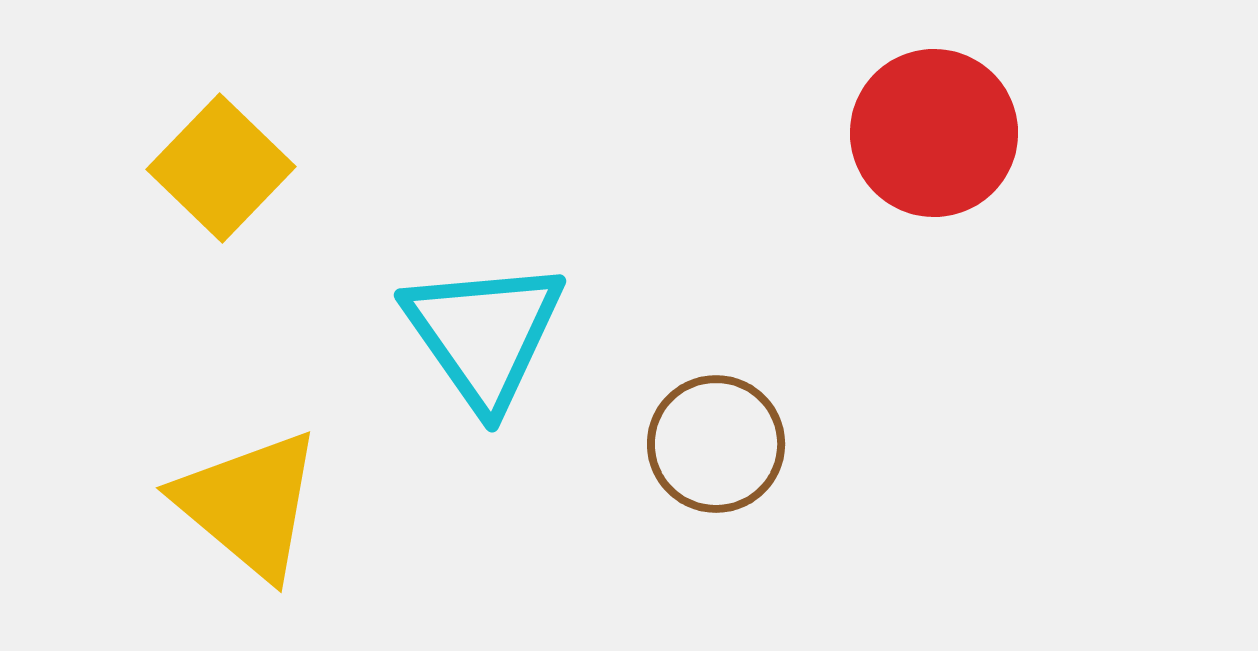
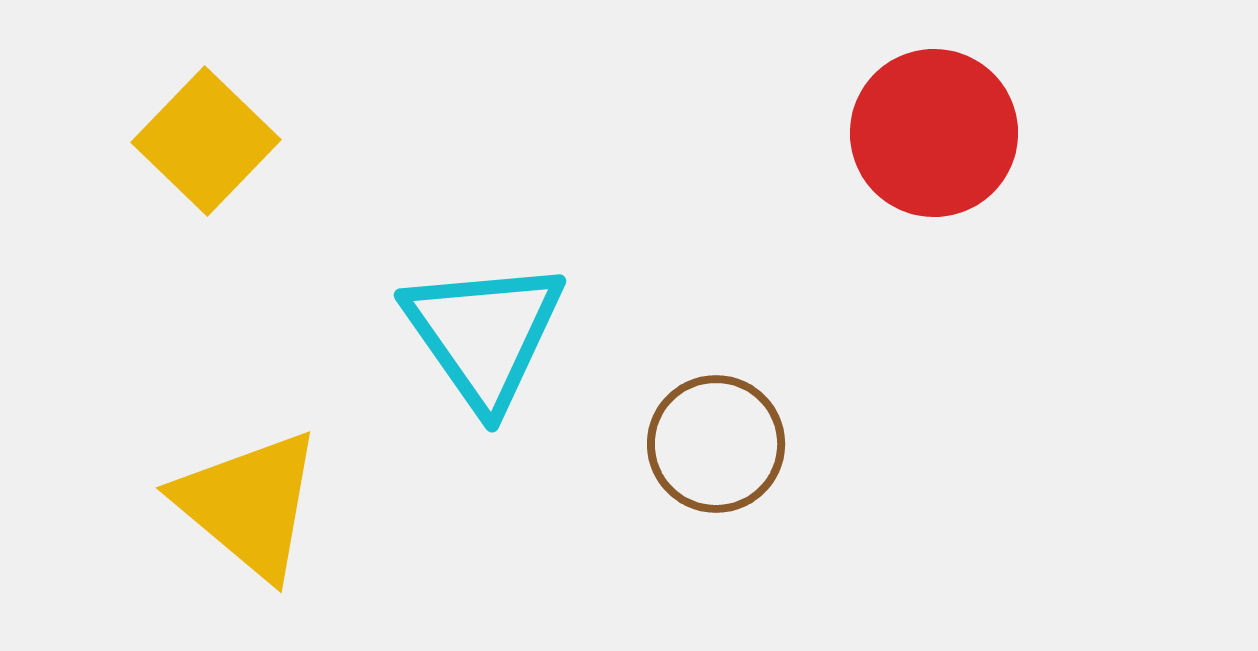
yellow square: moved 15 px left, 27 px up
